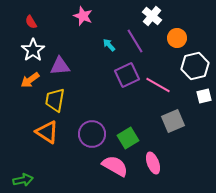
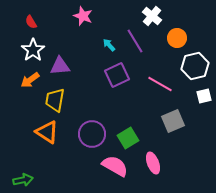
purple square: moved 10 px left
pink line: moved 2 px right, 1 px up
